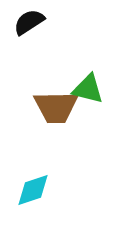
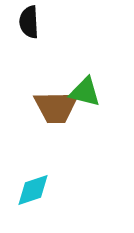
black semicircle: rotated 60 degrees counterclockwise
green triangle: moved 3 px left, 3 px down
